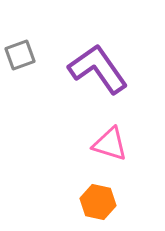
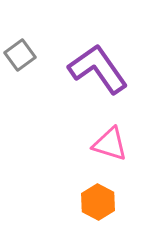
gray square: rotated 16 degrees counterclockwise
orange hexagon: rotated 16 degrees clockwise
